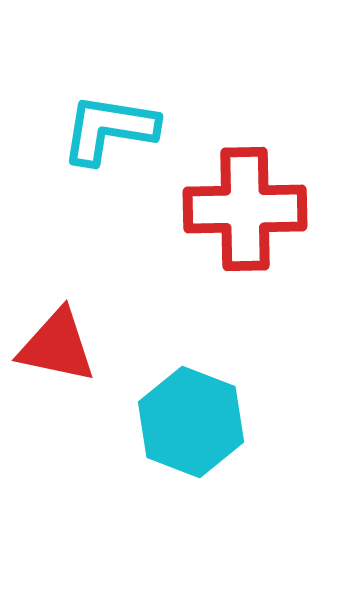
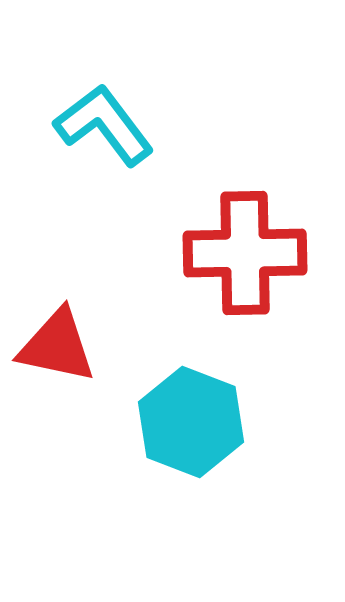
cyan L-shape: moved 5 px left, 4 px up; rotated 44 degrees clockwise
red cross: moved 44 px down
